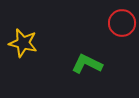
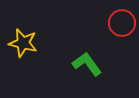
green L-shape: rotated 28 degrees clockwise
